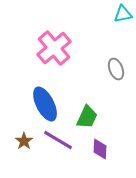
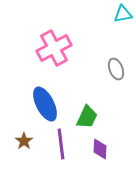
pink cross: rotated 12 degrees clockwise
purple line: moved 3 px right, 4 px down; rotated 52 degrees clockwise
